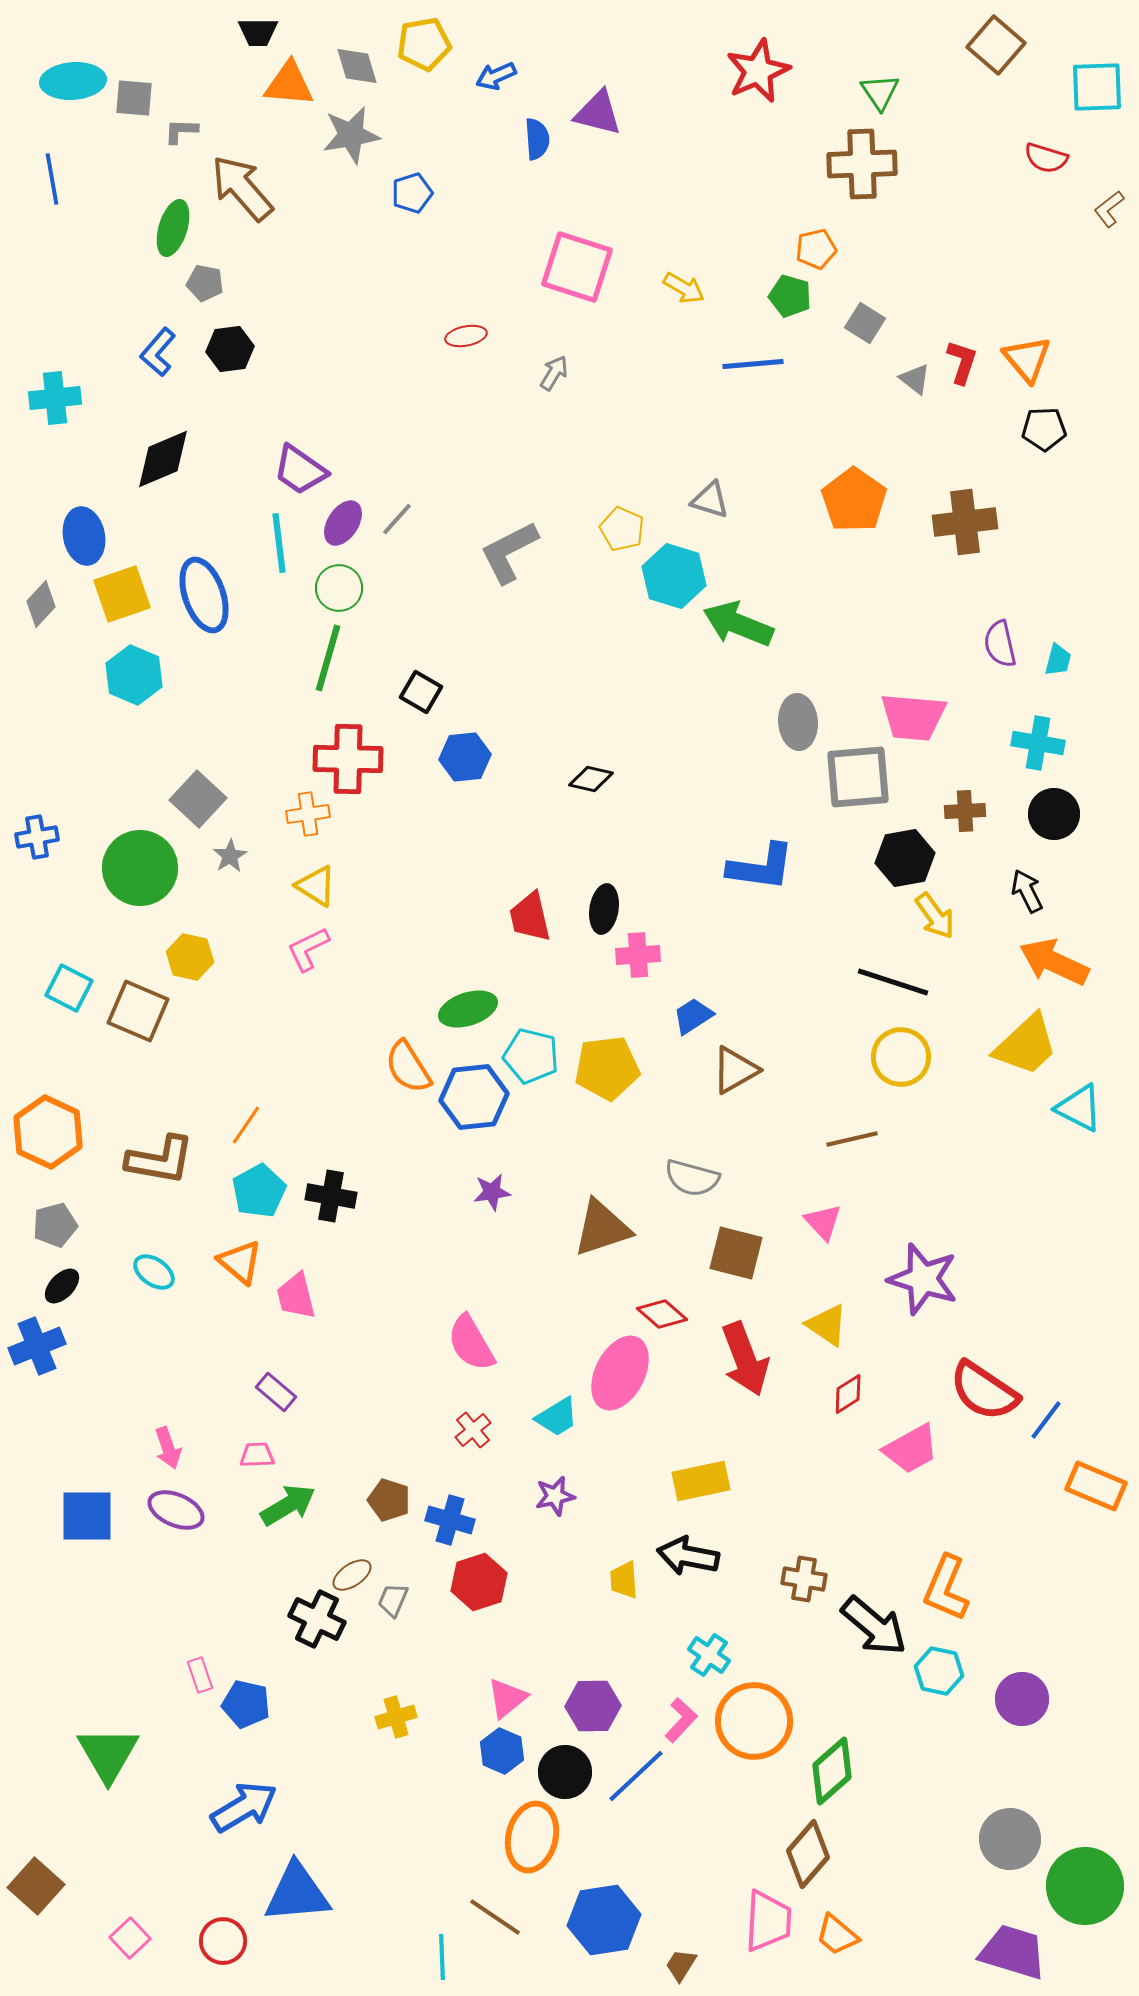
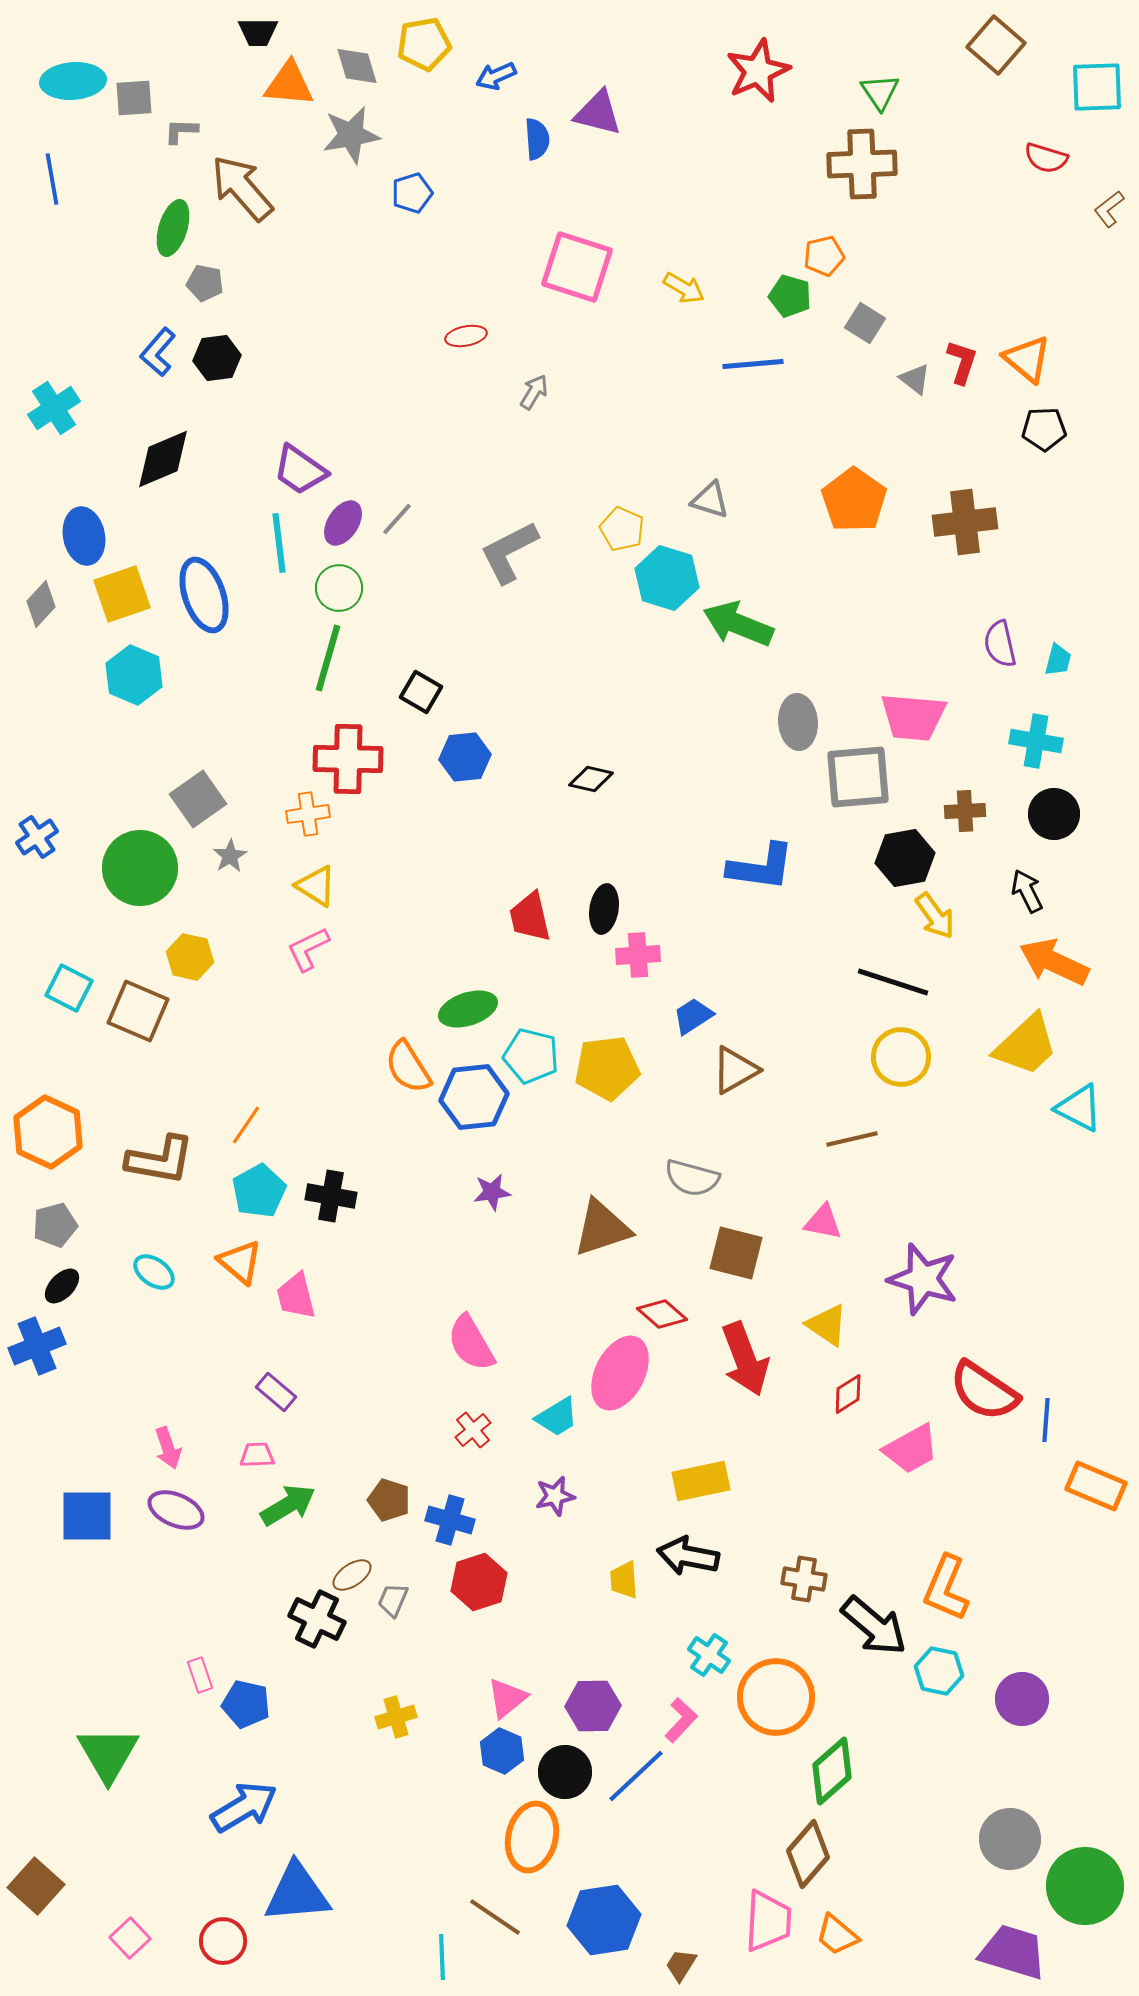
gray square at (134, 98): rotated 9 degrees counterclockwise
orange pentagon at (816, 249): moved 8 px right, 7 px down
black hexagon at (230, 349): moved 13 px left, 9 px down
orange triangle at (1027, 359): rotated 10 degrees counterclockwise
gray arrow at (554, 373): moved 20 px left, 19 px down
cyan cross at (55, 398): moved 1 px left, 10 px down; rotated 27 degrees counterclockwise
cyan hexagon at (674, 576): moved 7 px left, 2 px down
cyan cross at (1038, 743): moved 2 px left, 2 px up
gray square at (198, 799): rotated 12 degrees clockwise
blue cross at (37, 837): rotated 24 degrees counterclockwise
pink triangle at (823, 1222): rotated 36 degrees counterclockwise
blue line at (1046, 1420): rotated 33 degrees counterclockwise
orange circle at (754, 1721): moved 22 px right, 24 px up
